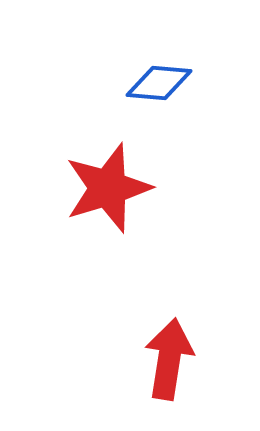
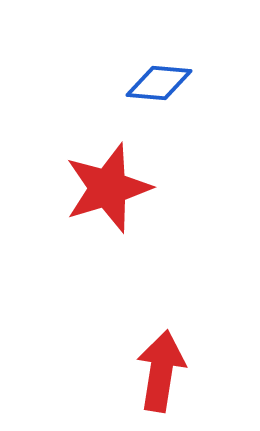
red arrow: moved 8 px left, 12 px down
